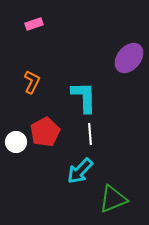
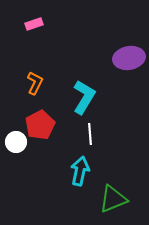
purple ellipse: rotated 40 degrees clockwise
orange L-shape: moved 3 px right, 1 px down
cyan L-shape: rotated 32 degrees clockwise
red pentagon: moved 5 px left, 7 px up
cyan arrow: rotated 148 degrees clockwise
